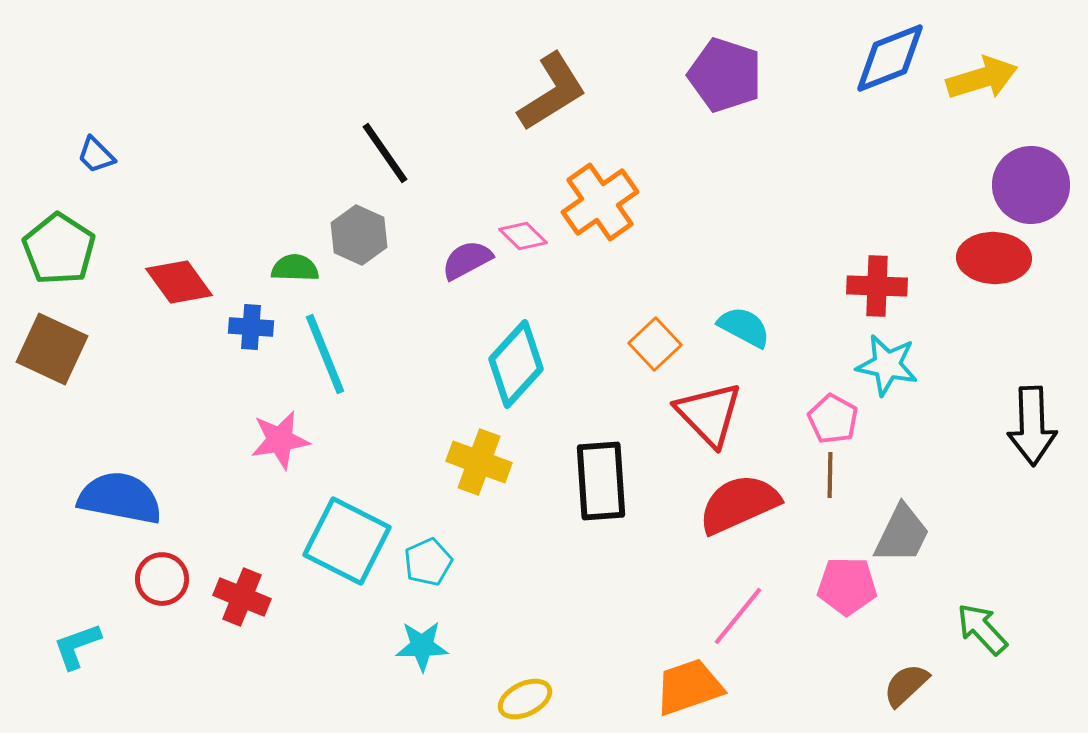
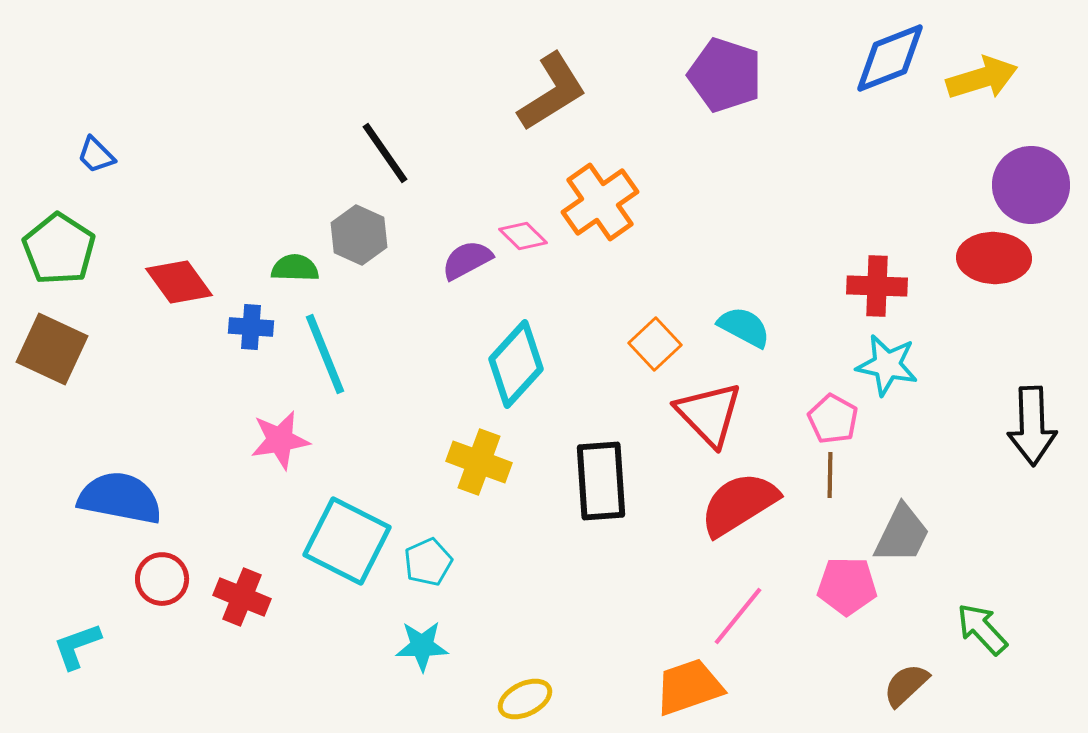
red semicircle at (739, 504): rotated 8 degrees counterclockwise
